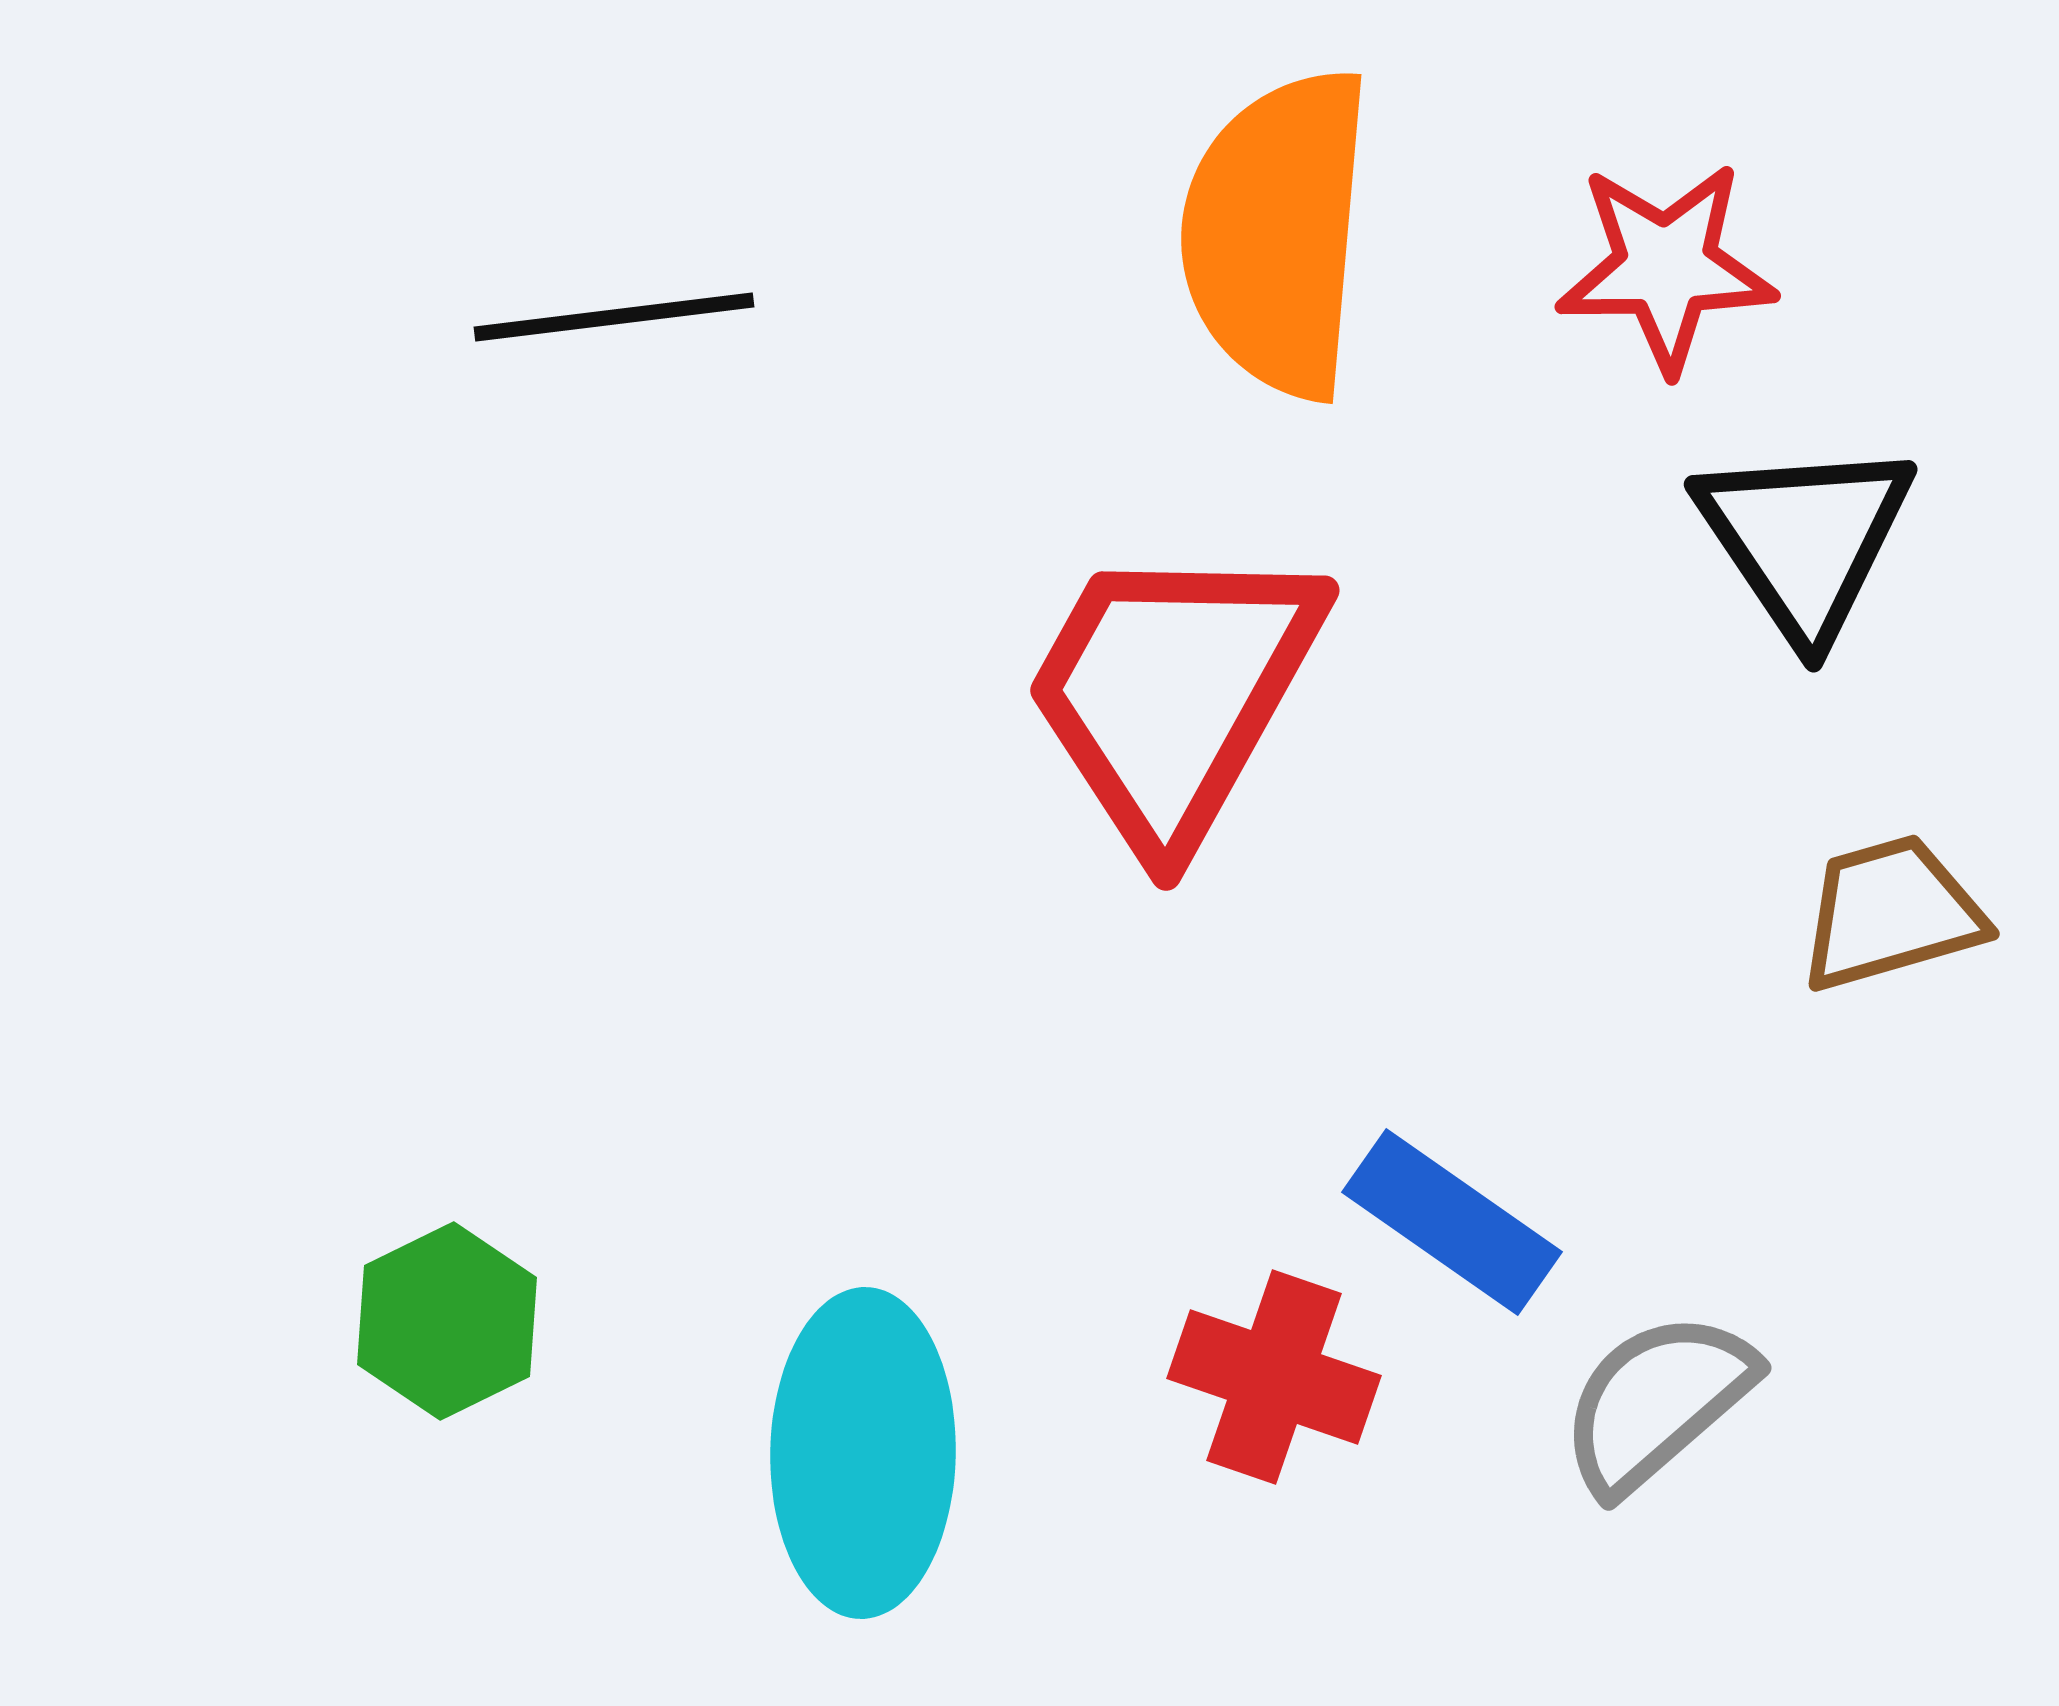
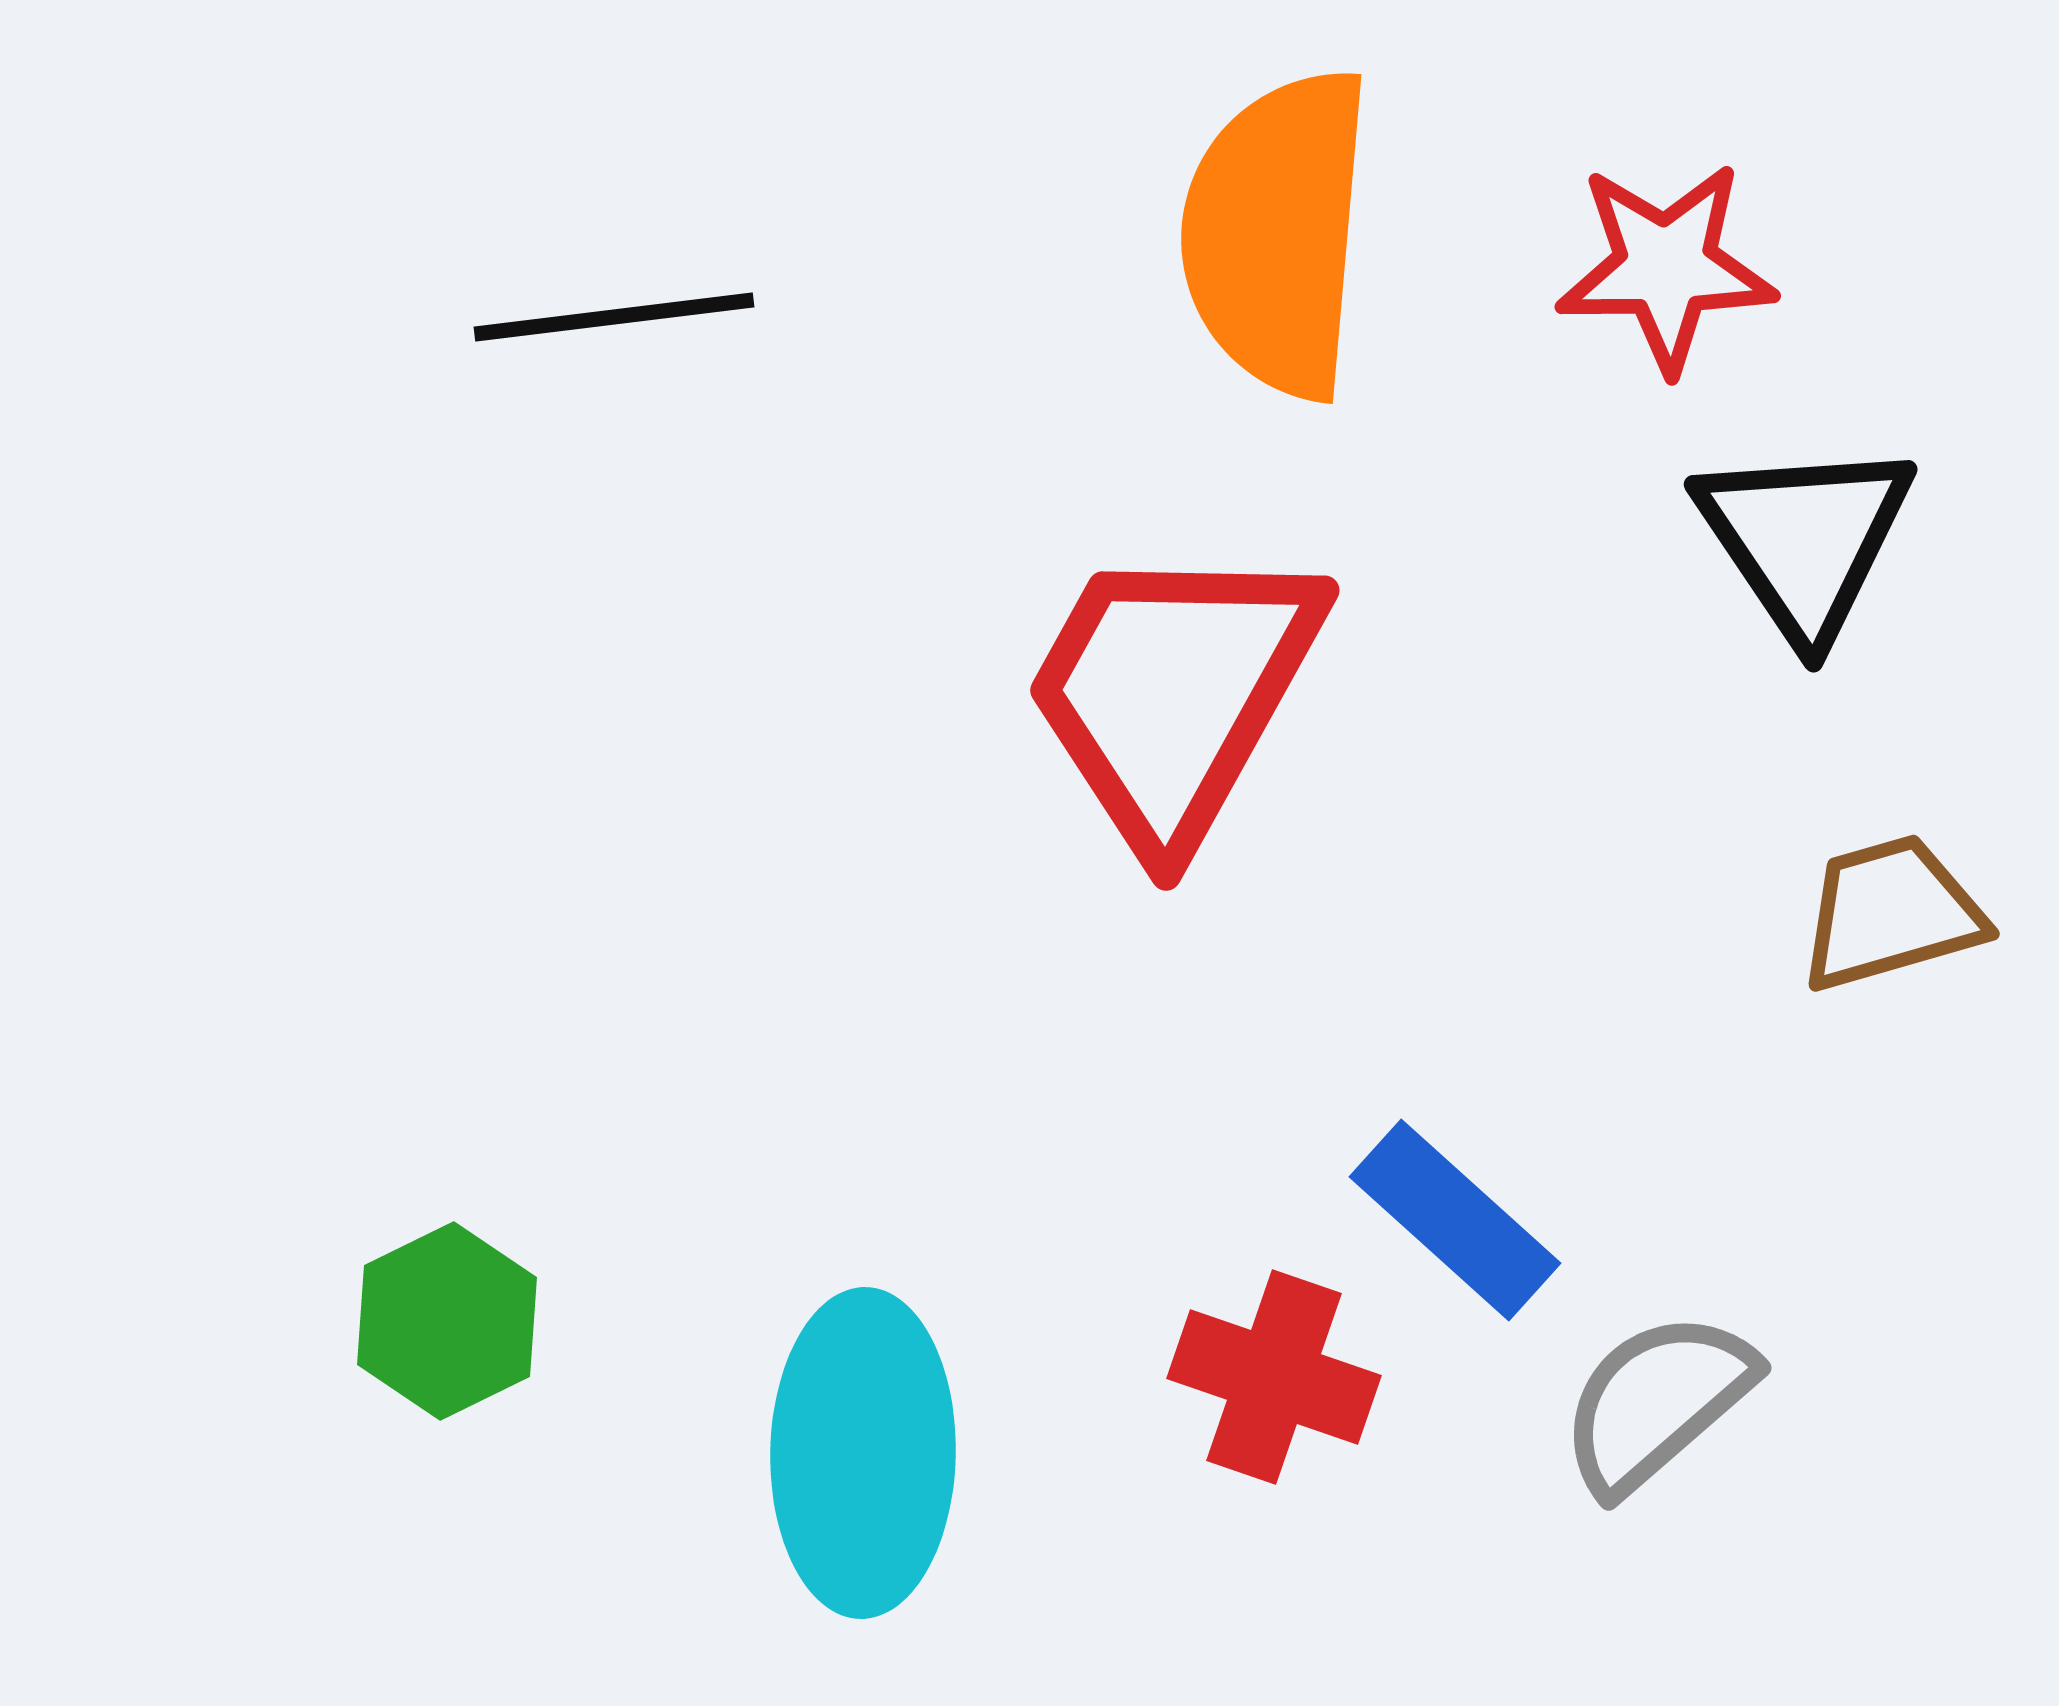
blue rectangle: moved 3 px right, 2 px up; rotated 7 degrees clockwise
